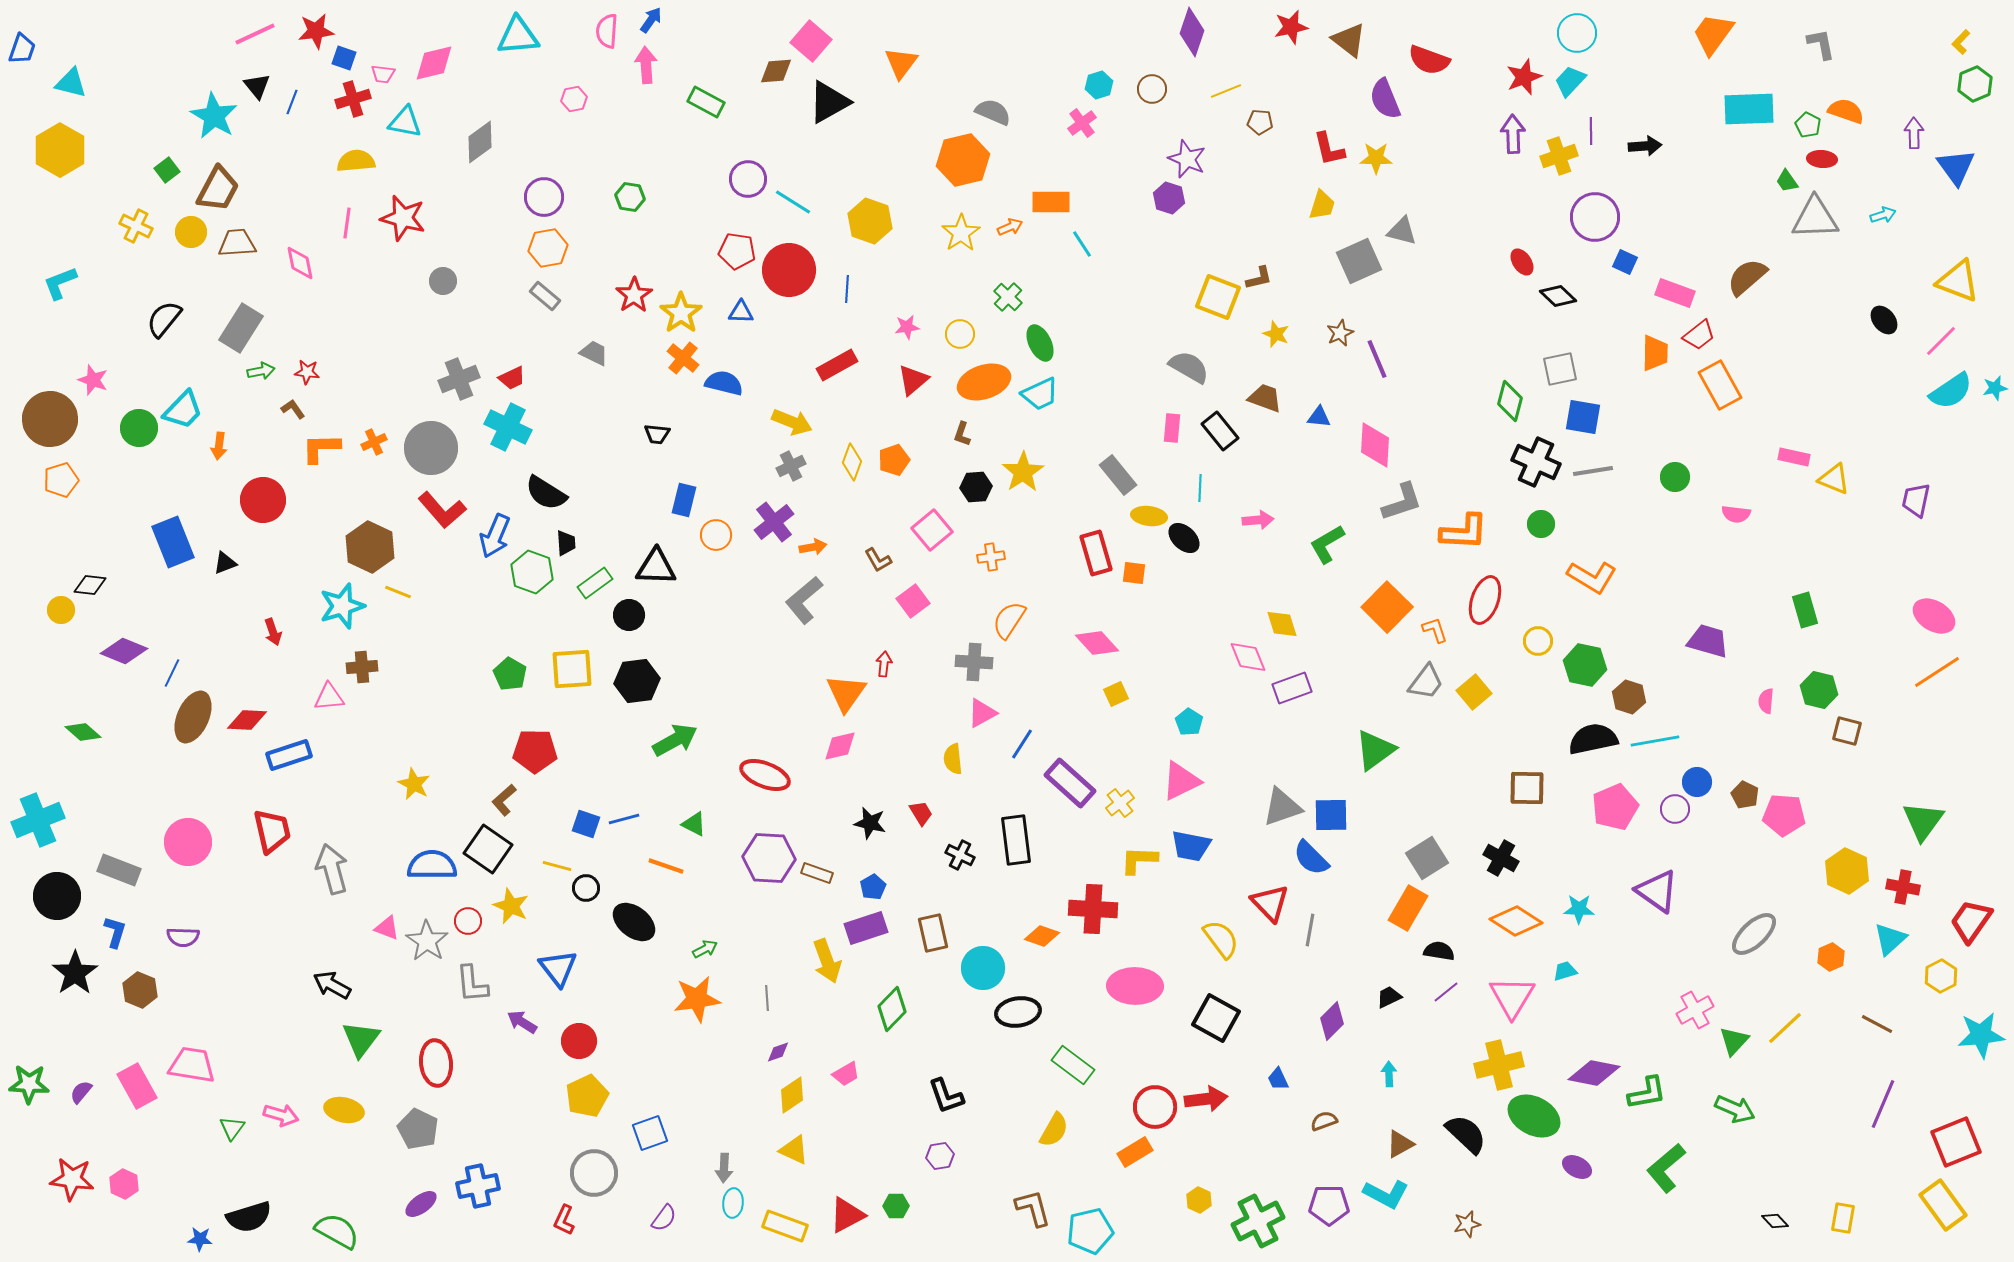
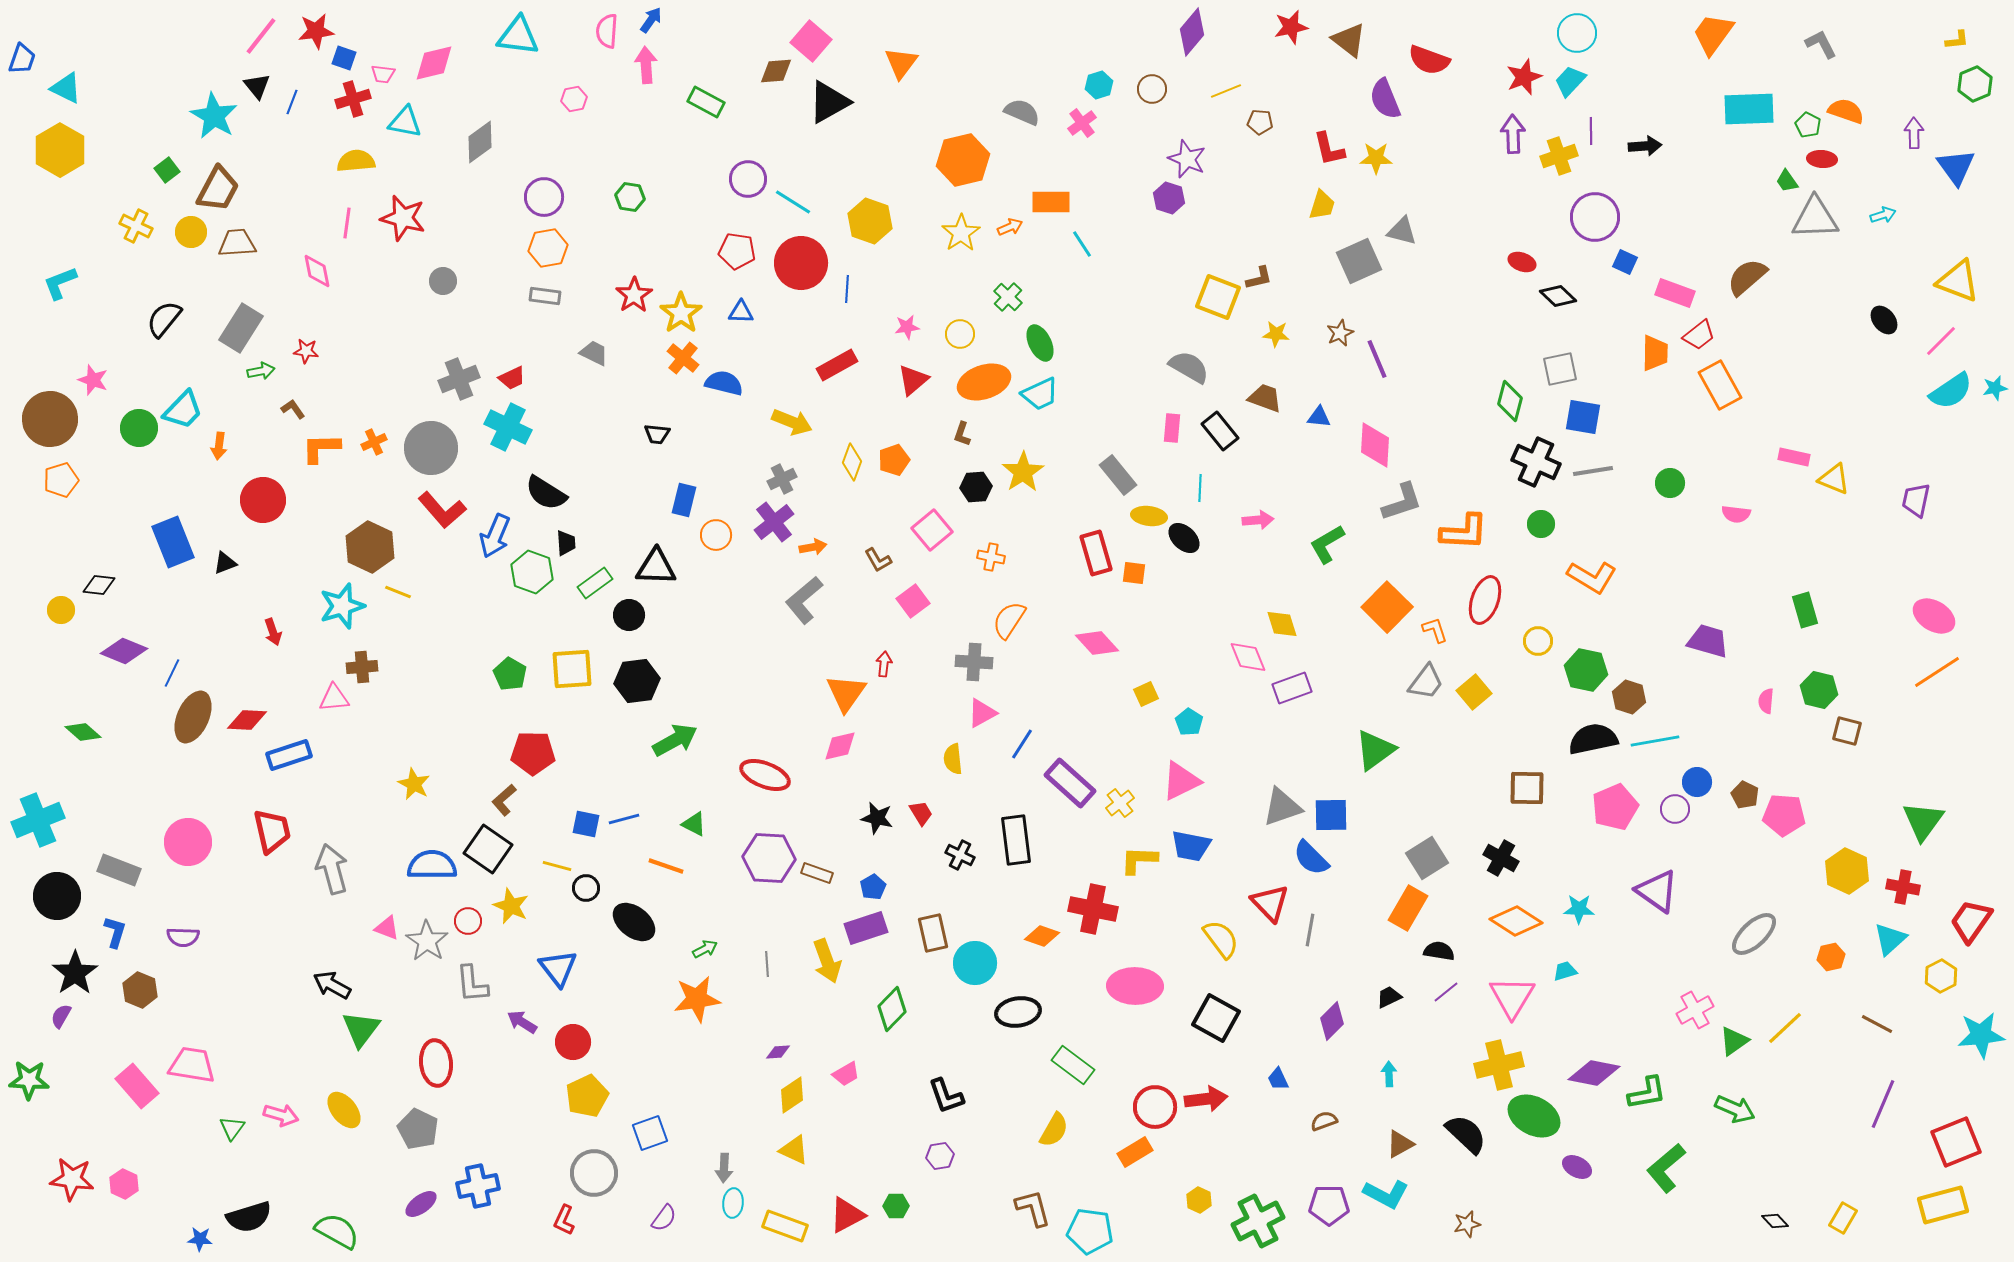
purple diamond at (1192, 32): rotated 21 degrees clockwise
pink line at (255, 34): moved 6 px right, 2 px down; rotated 27 degrees counterclockwise
cyan triangle at (518, 36): rotated 12 degrees clockwise
yellow L-shape at (1961, 42): moved 4 px left, 2 px up; rotated 140 degrees counterclockwise
gray L-shape at (1821, 44): rotated 16 degrees counterclockwise
blue trapezoid at (22, 49): moved 10 px down
cyan triangle at (71, 83): moved 5 px left, 5 px down; rotated 12 degrees clockwise
gray semicircle at (993, 112): moved 29 px right
red ellipse at (1522, 262): rotated 36 degrees counterclockwise
pink diamond at (300, 263): moved 17 px right, 8 px down
red circle at (789, 270): moved 12 px right, 7 px up
gray rectangle at (545, 296): rotated 32 degrees counterclockwise
yellow star at (1276, 334): rotated 16 degrees counterclockwise
red star at (307, 372): moved 1 px left, 21 px up
gray cross at (791, 466): moved 9 px left, 13 px down
green circle at (1675, 477): moved 5 px left, 6 px down
orange cross at (991, 557): rotated 20 degrees clockwise
black diamond at (90, 585): moved 9 px right
green hexagon at (1585, 665): moved 1 px right, 5 px down
yellow square at (1116, 694): moved 30 px right
pink triangle at (329, 697): moved 5 px right, 1 px down
red pentagon at (535, 751): moved 2 px left, 2 px down
black star at (870, 823): moved 7 px right, 5 px up
blue square at (586, 824): rotated 8 degrees counterclockwise
red cross at (1093, 909): rotated 9 degrees clockwise
orange hexagon at (1831, 957): rotated 12 degrees clockwise
cyan circle at (983, 968): moved 8 px left, 5 px up
gray line at (767, 998): moved 34 px up
green triangle at (361, 1039): moved 10 px up
red circle at (579, 1041): moved 6 px left, 1 px down
green triangle at (1734, 1041): rotated 12 degrees clockwise
purple diamond at (778, 1052): rotated 15 degrees clockwise
green star at (29, 1084): moved 4 px up
pink rectangle at (137, 1086): rotated 12 degrees counterclockwise
purple semicircle at (81, 1092): moved 20 px left, 76 px up; rotated 10 degrees counterclockwise
yellow ellipse at (344, 1110): rotated 39 degrees clockwise
yellow rectangle at (1943, 1205): rotated 69 degrees counterclockwise
yellow rectangle at (1843, 1218): rotated 20 degrees clockwise
cyan pentagon at (1090, 1231): rotated 21 degrees clockwise
